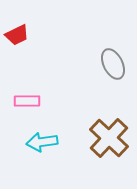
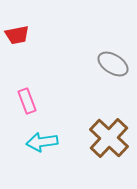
red trapezoid: rotated 15 degrees clockwise
gray ellipse: rotated 32 degrees counterclockwise
pink rectangle: rotated 70 degrees clockwise
